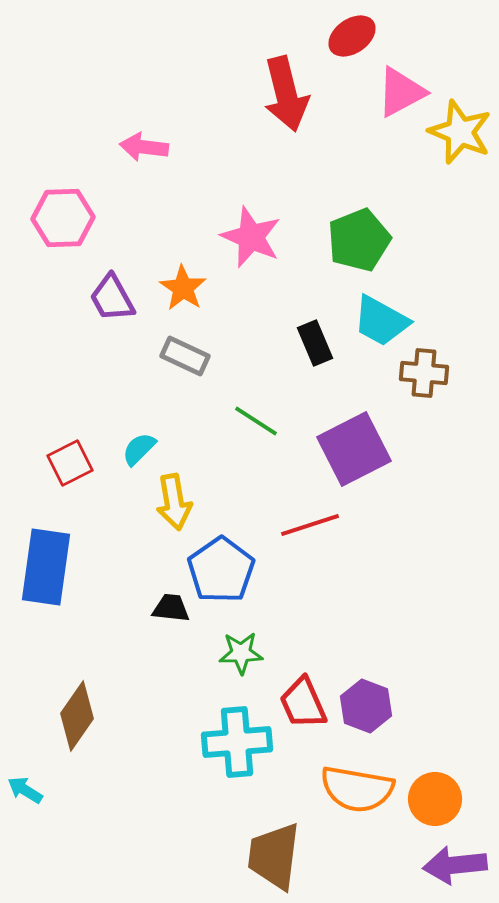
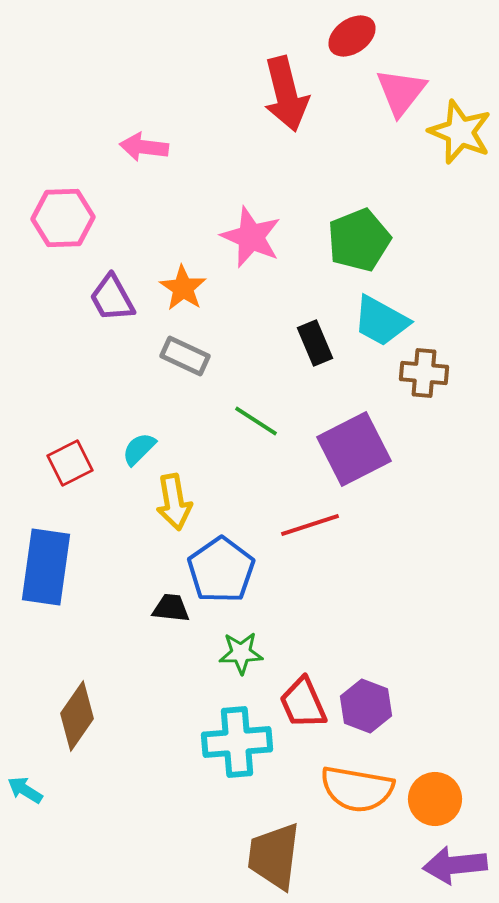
pink triangle: rotated 24 degrees counterclockwise
